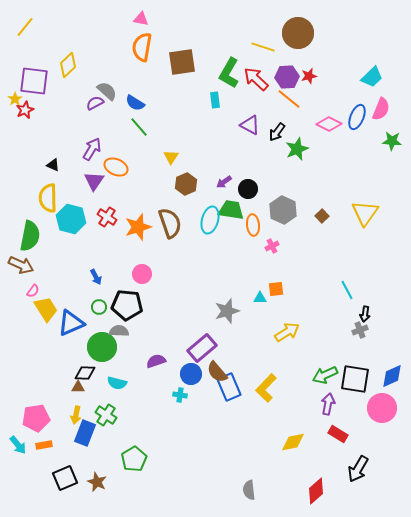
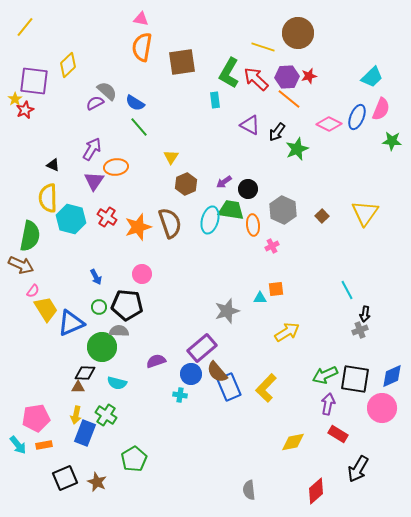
orange ellipse at (116, 167): rotated 30 degrees counterclockwise
